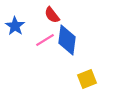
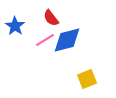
red semicircle: moved 1 px left, 3 px down
blue diamond: rotated 68 degrees clockwise
